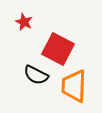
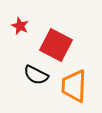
red star: moved 4 px left, 4 px down
red square: moved 2 px left, 4 px up
